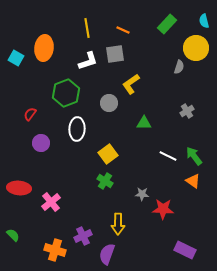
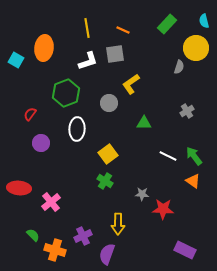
cyan square: moved 2 px down
green semicircle: moved 20 px right
